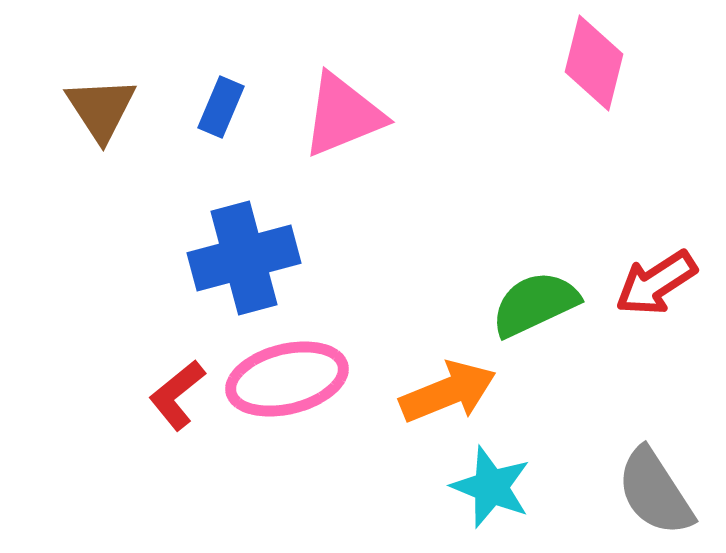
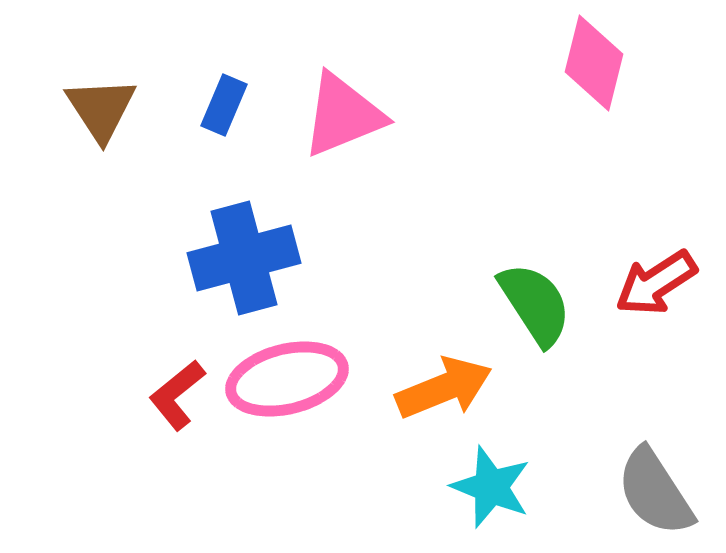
blue rectangle: moved 3 px right, 2 px up
green semicircle: rotated 82 degrees clockwise
orange arrow: moved 4 px left, 4 px up
